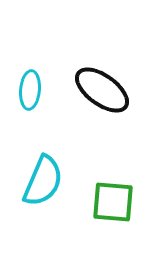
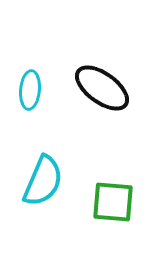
black ellipse: moved 2 px up
